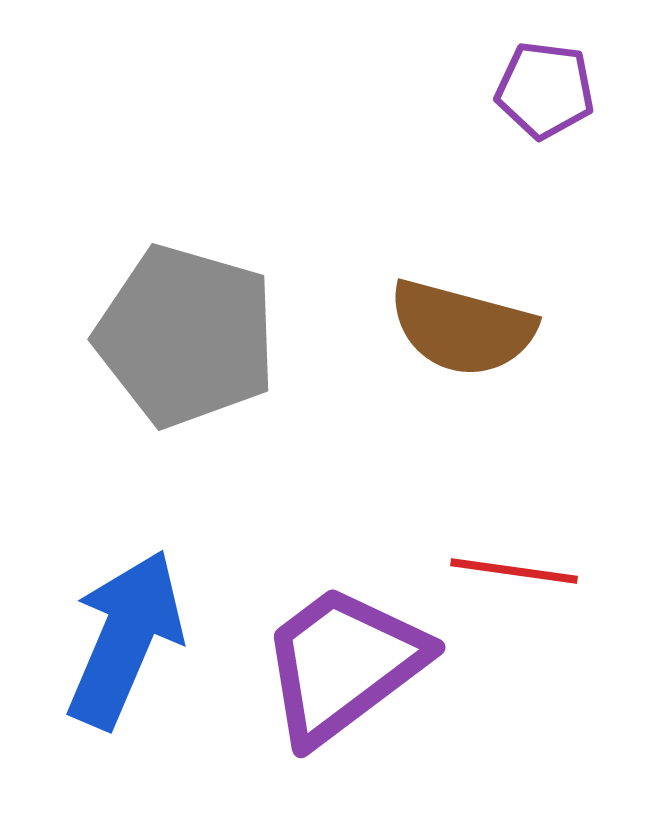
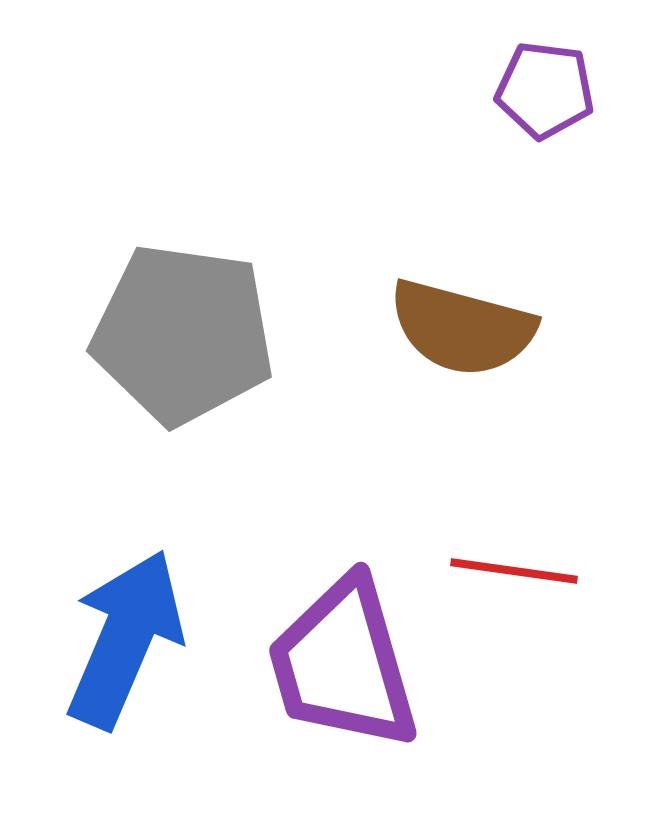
gray pentagon: moved 3 px left, 2 px up; rotated 8 degrees counterclockwise
purple trapezoid: rotated 69 degrees counterclockwise
